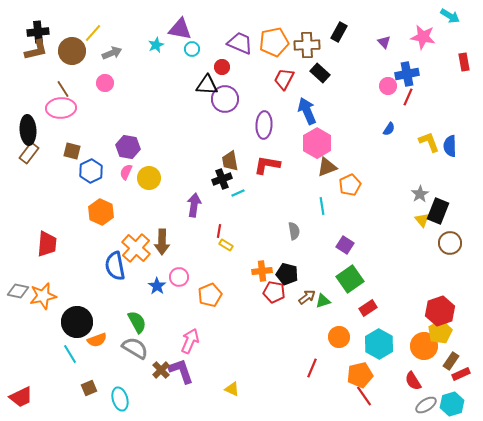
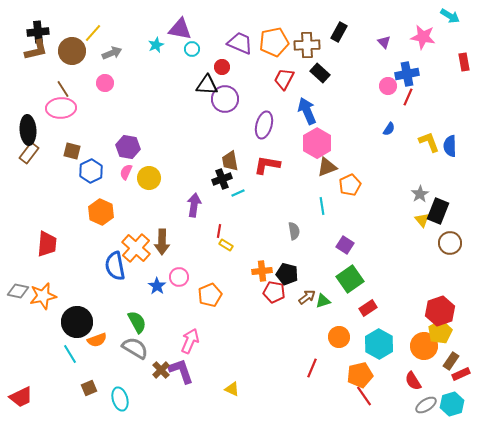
purple ellipse at (264, 125): rotated 12 degrees clockwise
